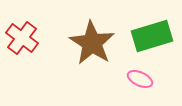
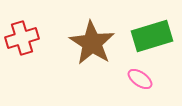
red cross: rotated 36 degrees clockwise
pink ellipse: rotated 10 degrees clockwise
